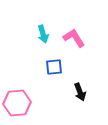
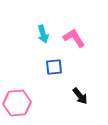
black arrow: moved 4 px down; rotated 18 degrees counterclockwise
